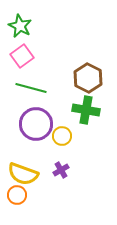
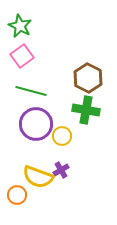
green line: moved 3 px down
yellow semicircle: moved 15 px right, 3 px down
